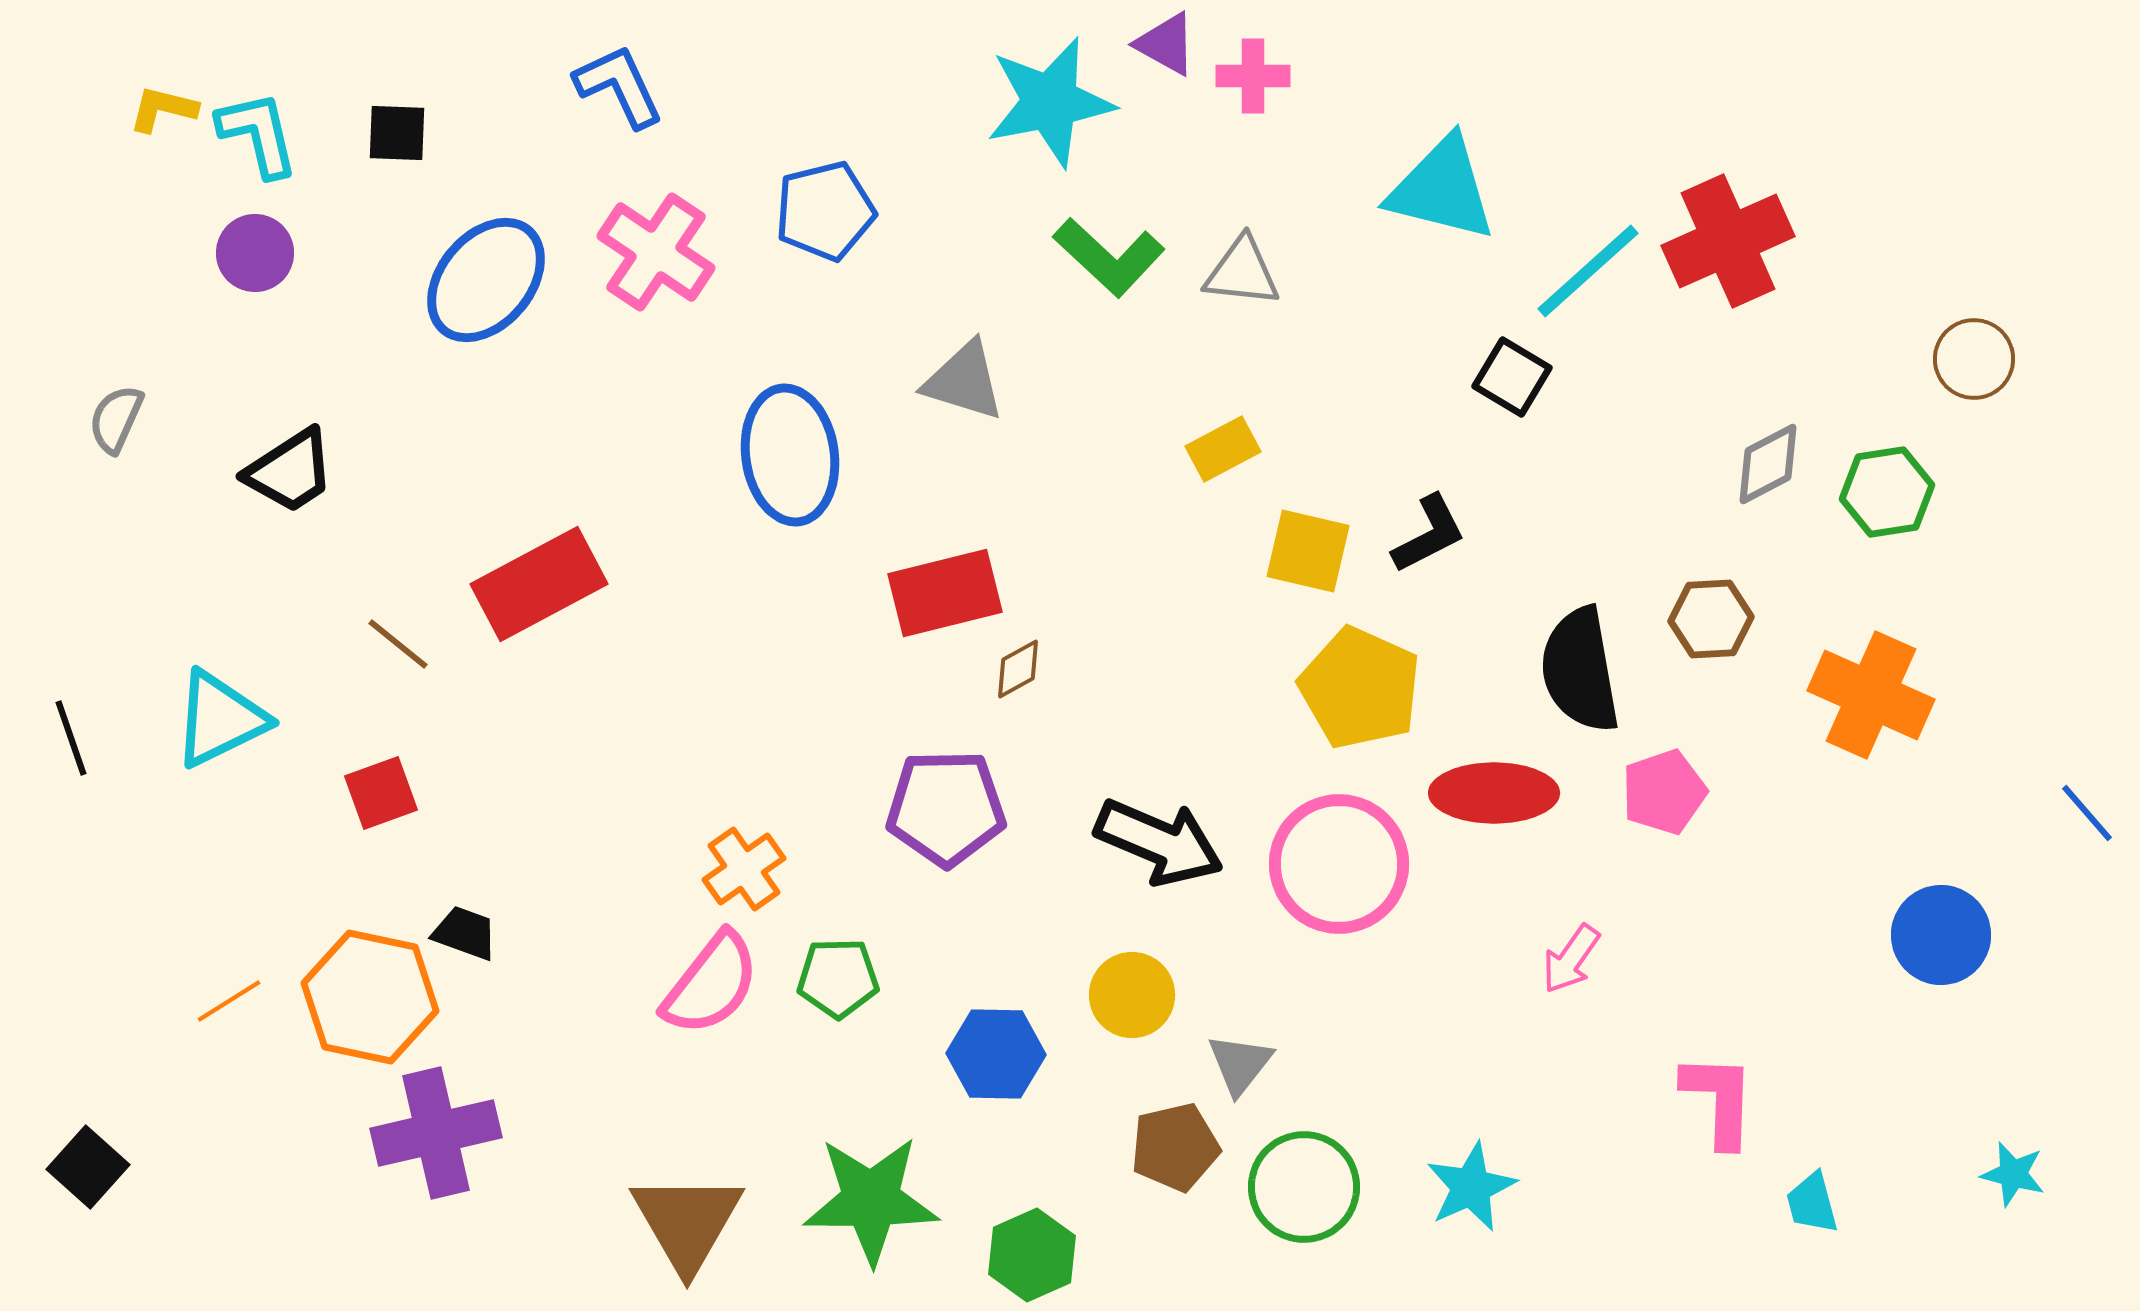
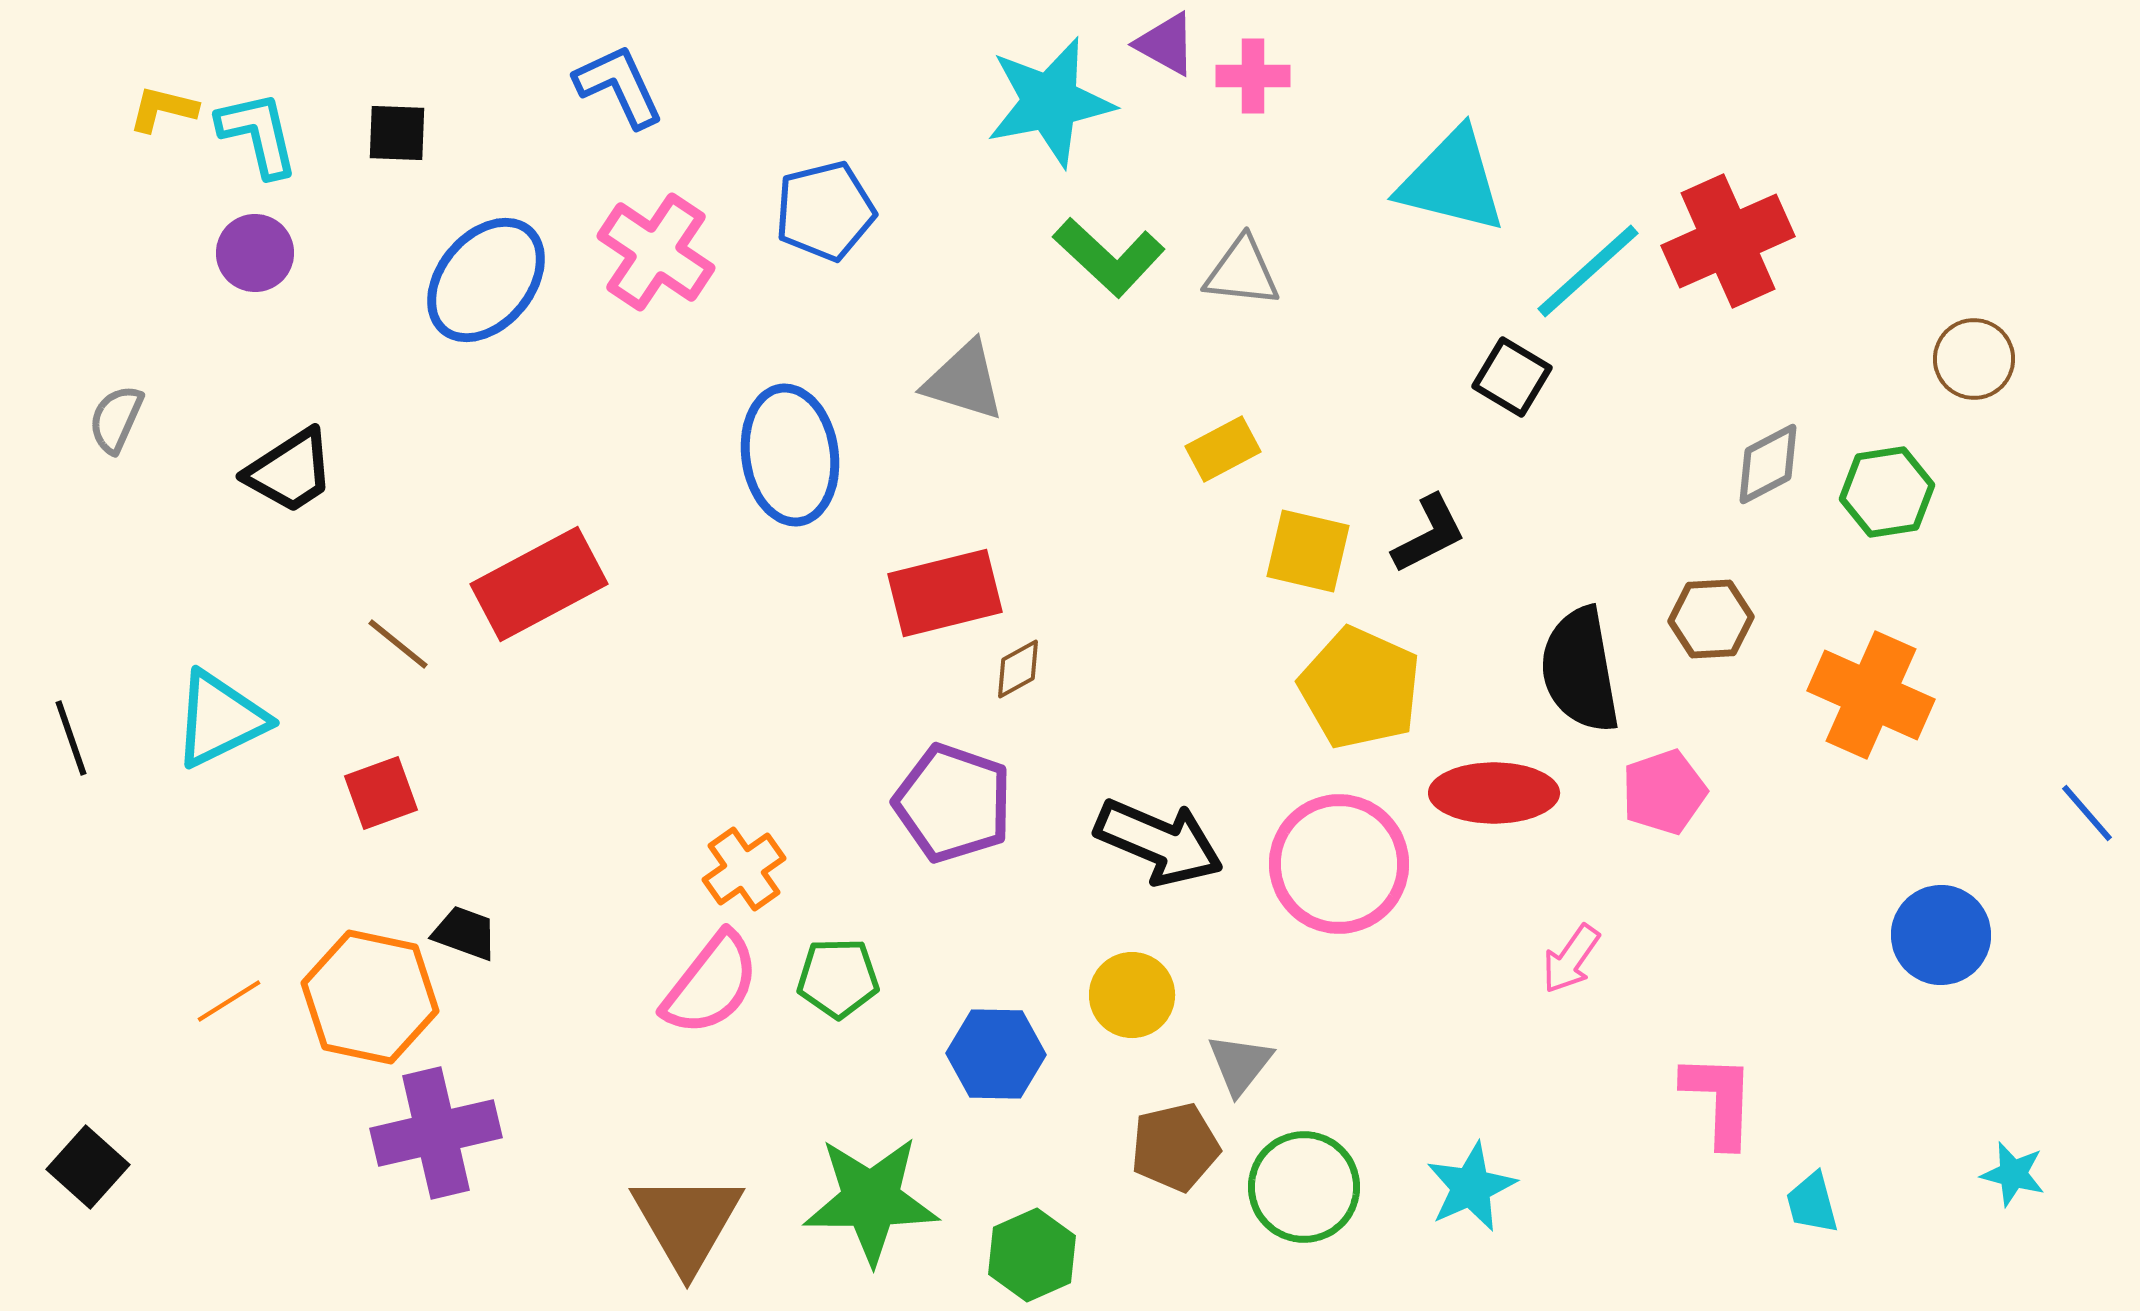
cyan triangle at (1442, 189): moved 10 px right, 8 px up
purple pentagon at (946, 808): moved 7 px right, 5 px up; rotated 20 degrees clockwise
